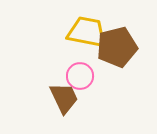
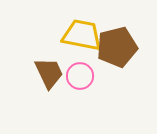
yellow trapezoid: moved 5 px left, 3 px down
brown trapezoid: moved 15 px left, 25 px up
